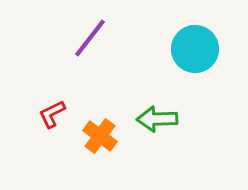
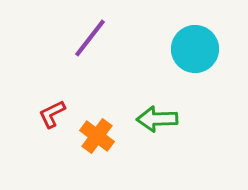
orange cross: moved 3 px left
